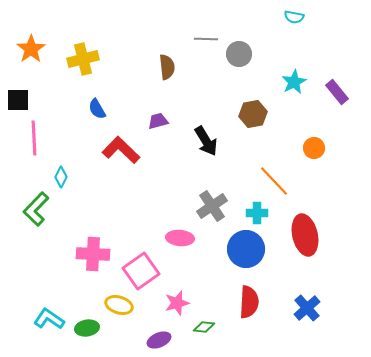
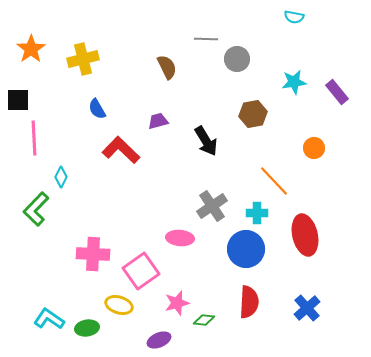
gray circle: moved 2 px left, 5 px down
brown semicircle: rotated 20 degrees counterclockwise
cyan star: rotated 20 degrees clockwise
green diamond: moved 7 px up
